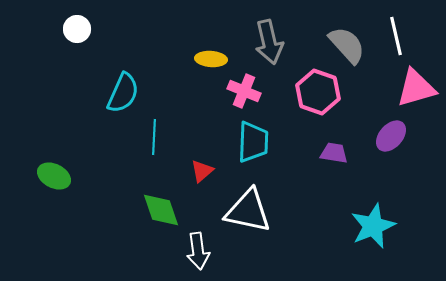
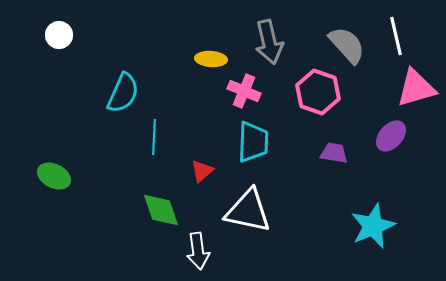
white circle: moved 18 px left, 6 px down
